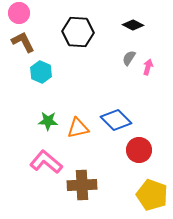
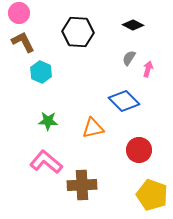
pink arrow: moved 2 px down
blue diamond: moved 8 px right, 19 px up
orange triangle: moved 15 px right
